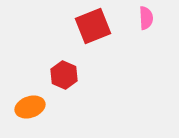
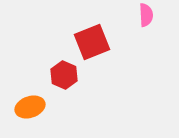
pink semicircle: moved 3 px up
red square: moved 1 px left, 16 px down
